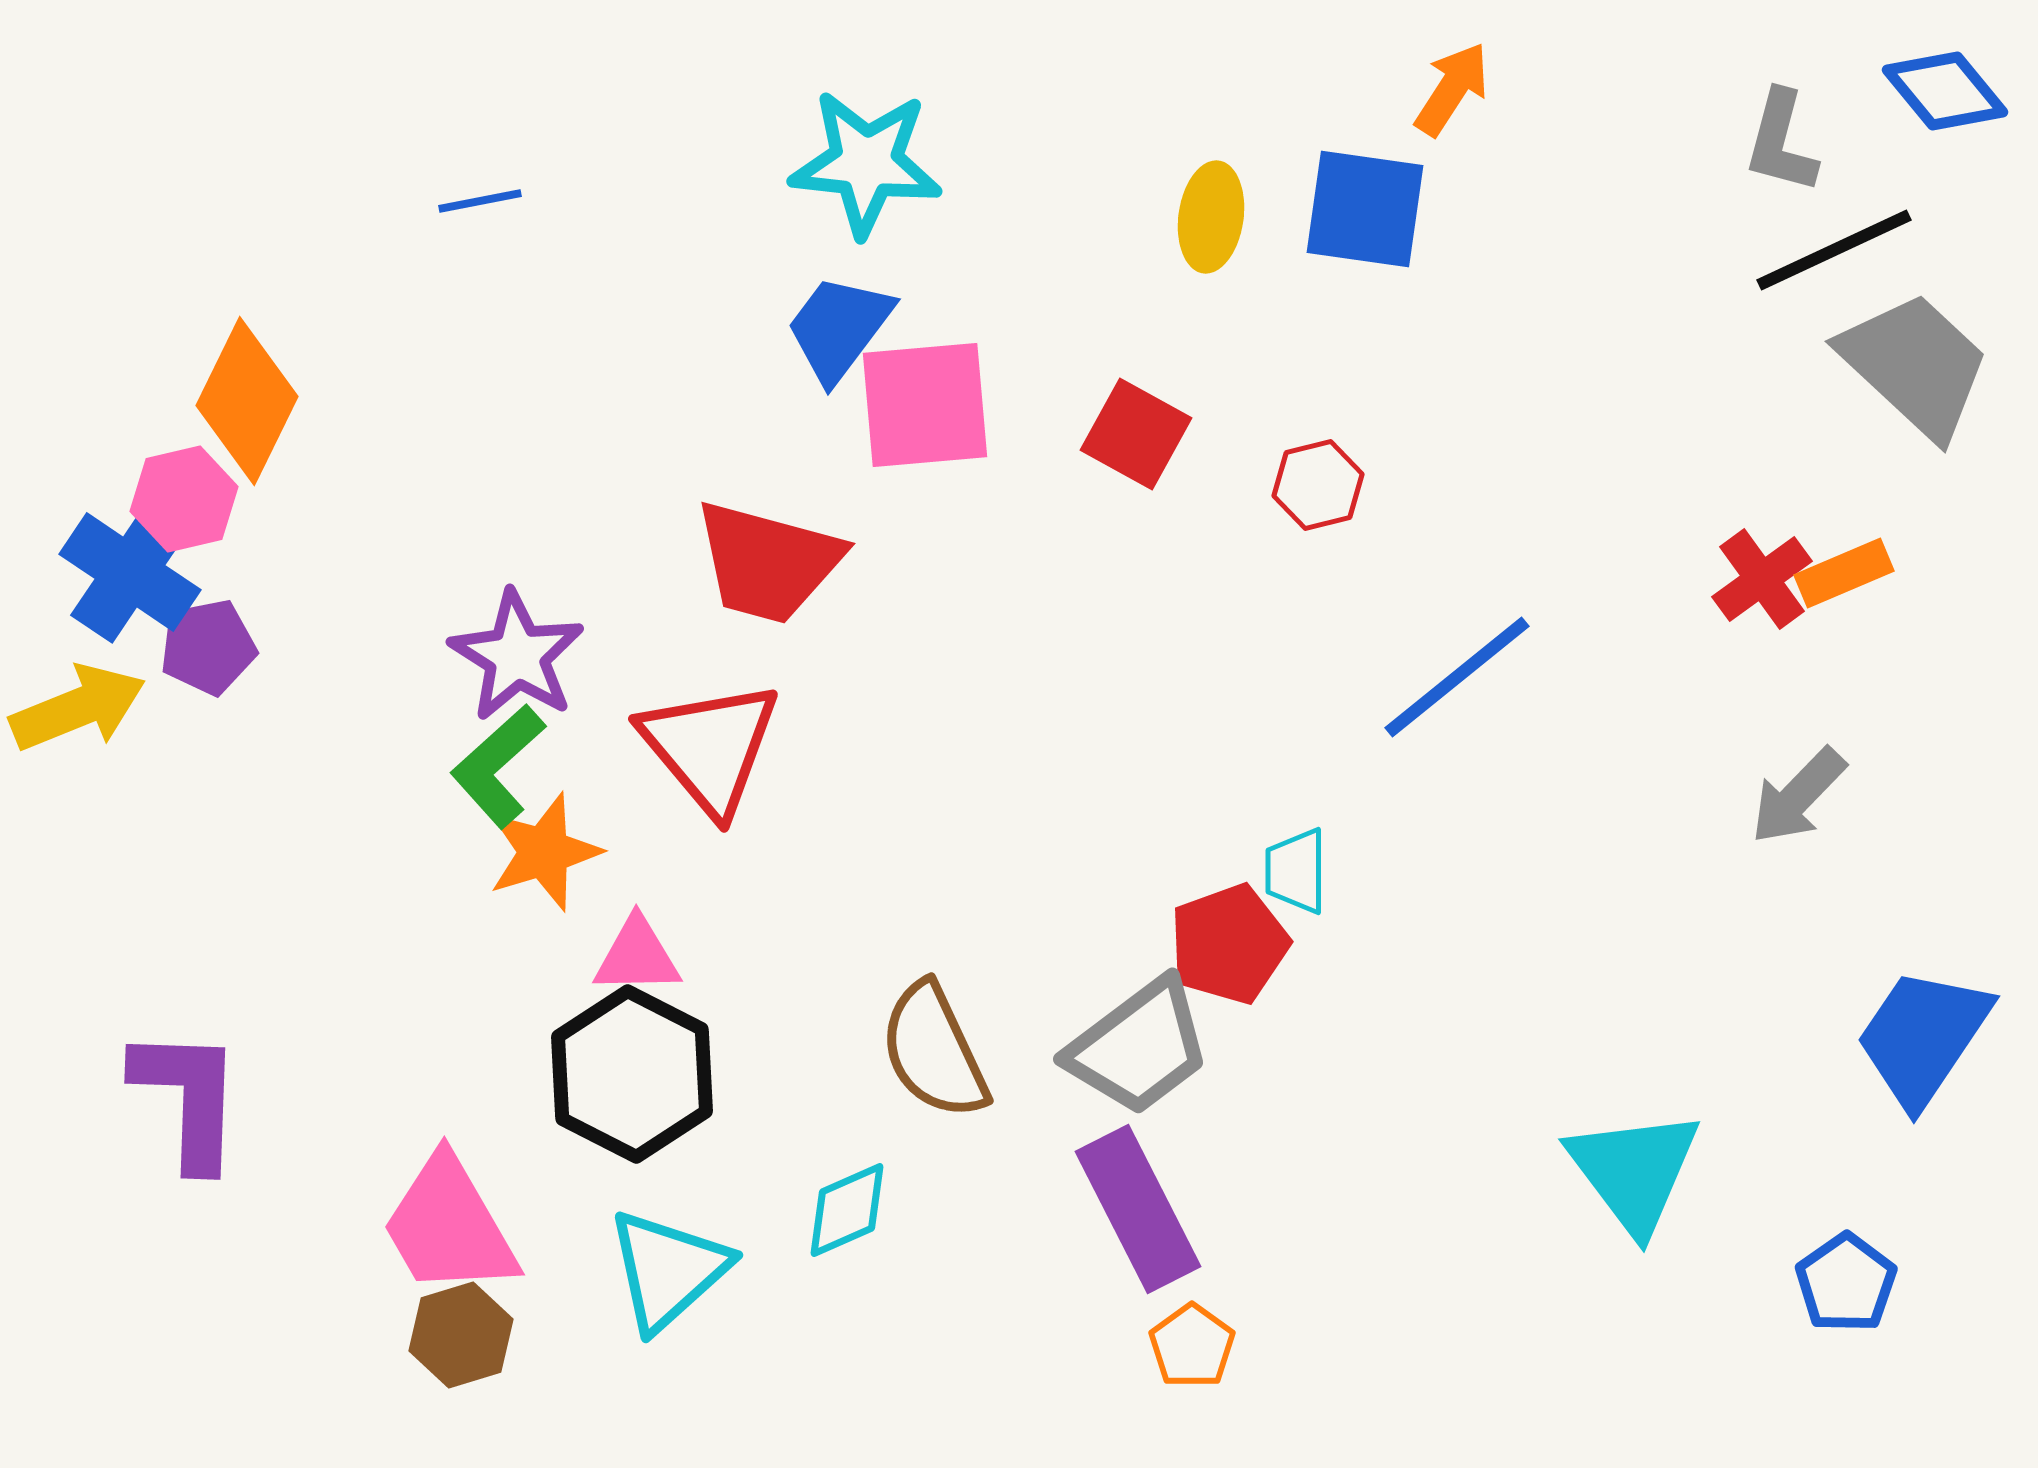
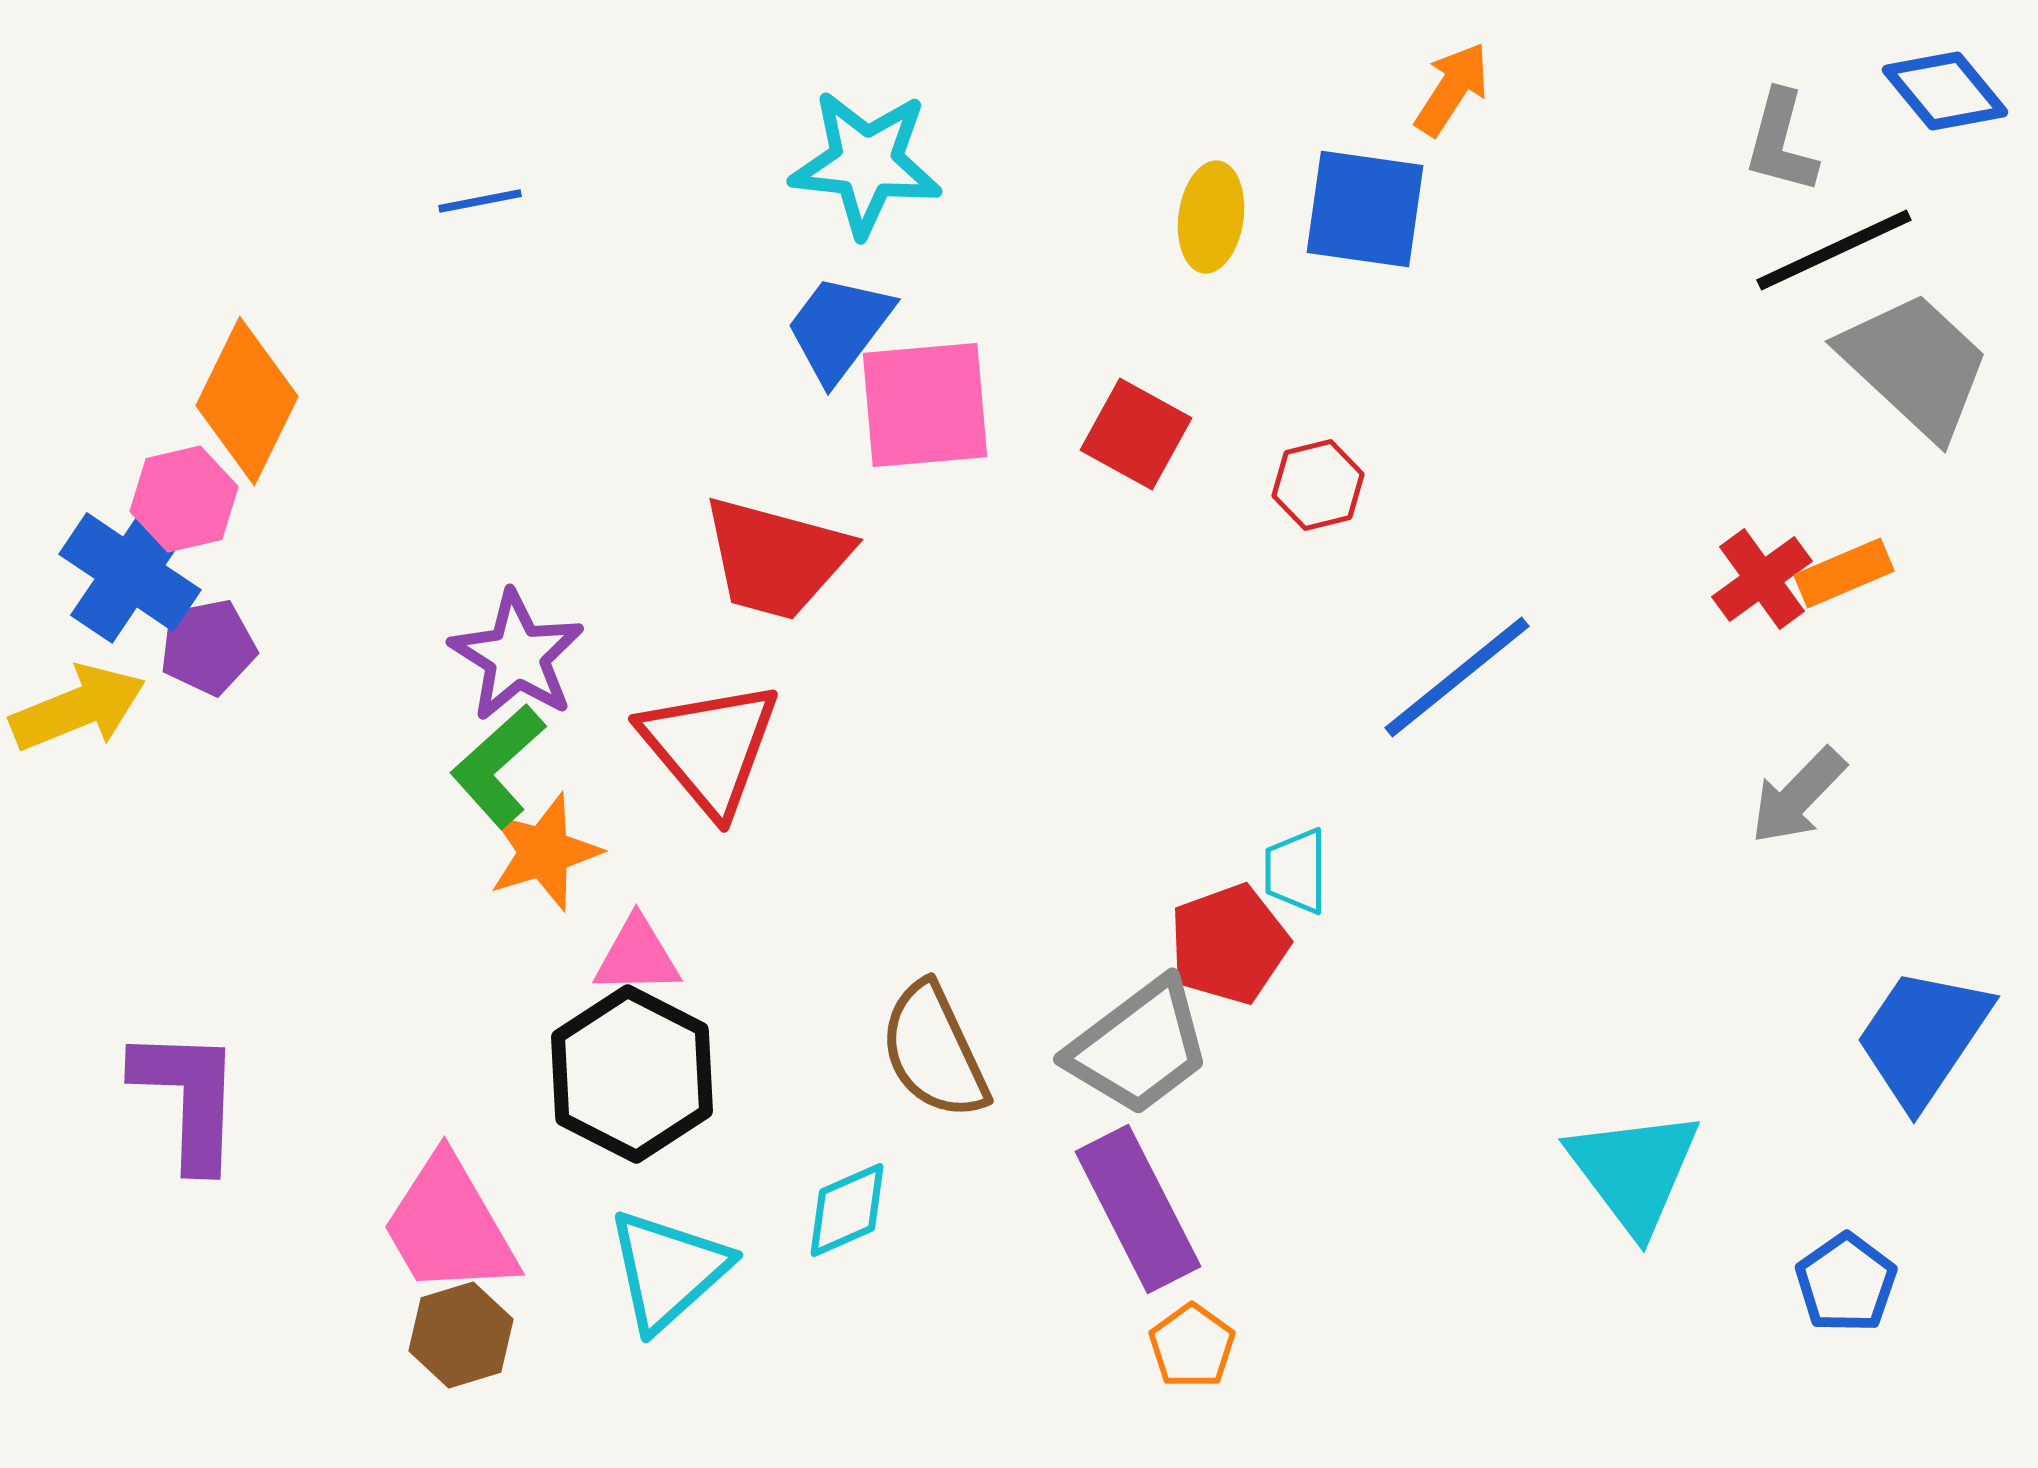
red trapezoid at (768, 562): moved 8 px right, 4 px up
